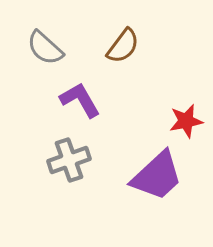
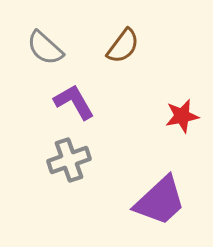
purple L-shape: moved 6 px left, 2 px down
red star: moved 4 px left, 5 px up
purple trapezoid: moved 3 px right, 25 px down
